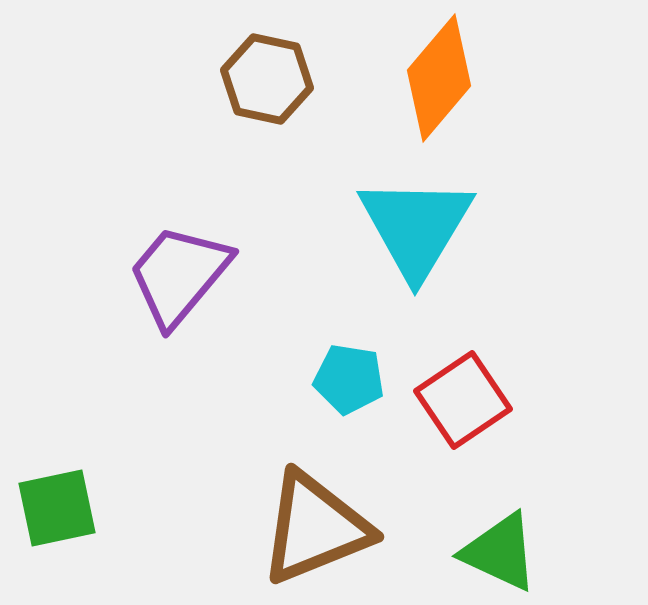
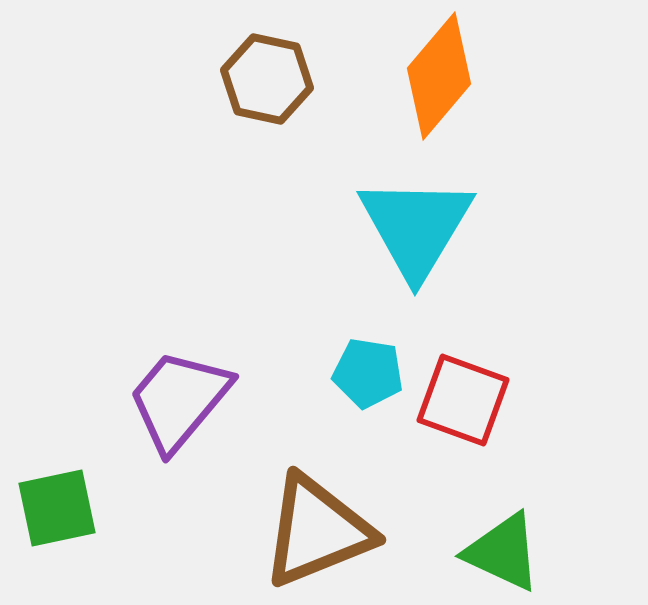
orange diamond: moved 2 px up
purple trapezoid: moved 125 px down
cyan pentagon: moved 19 px right, 6 px up
red square: rotated 36 degrees counterclockwise
brown triangle: moved 2 px right, 3 px down
green triangle: moved 3 px right
